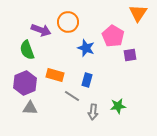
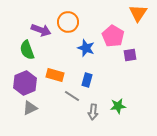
gray triangle: rotated 28 degrees counterclockwise
